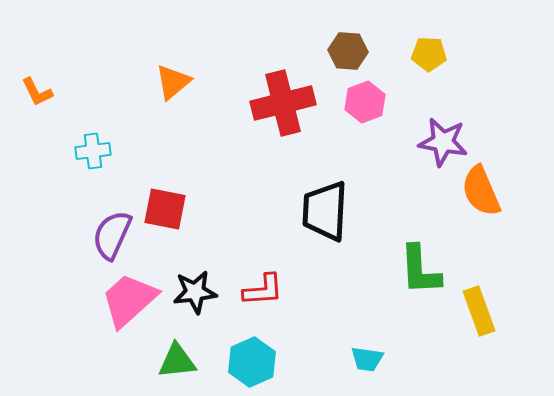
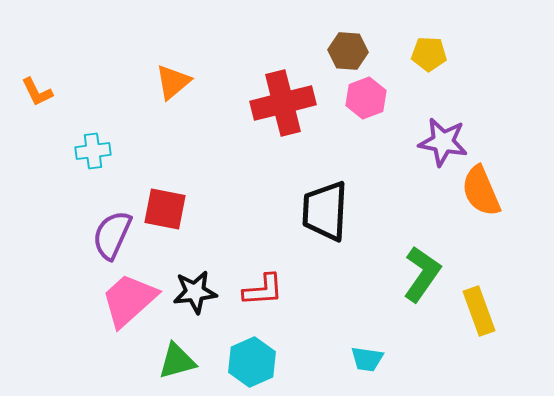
pink hexagon: moved 1 px right, 4 px up
green L-shape: moved 2 px right, 4 px down; rotated 142 degrees counterclockwise
green triangle: rotated 9 degrees counterclockwise
